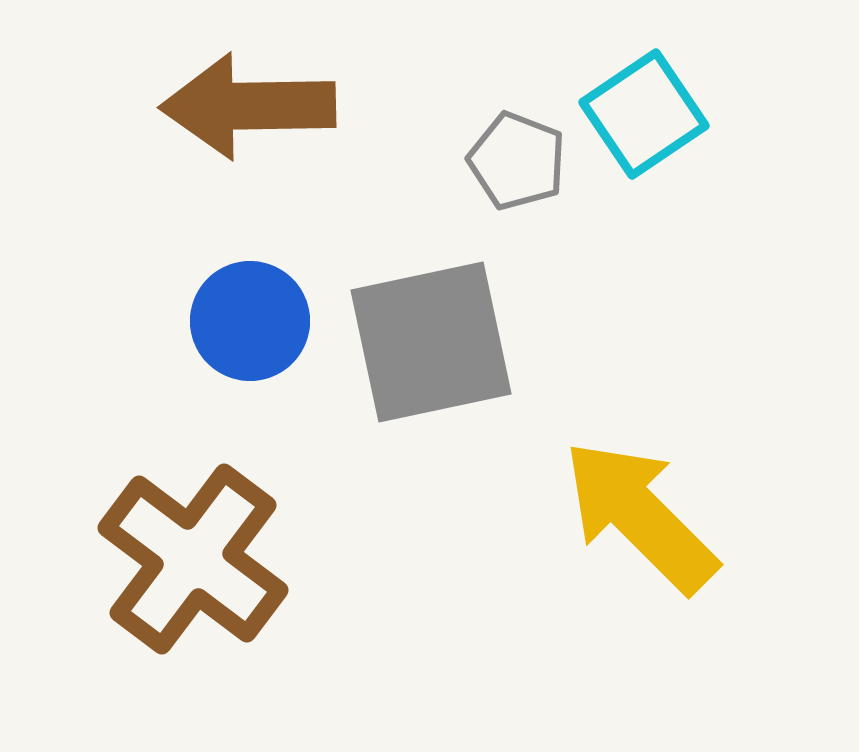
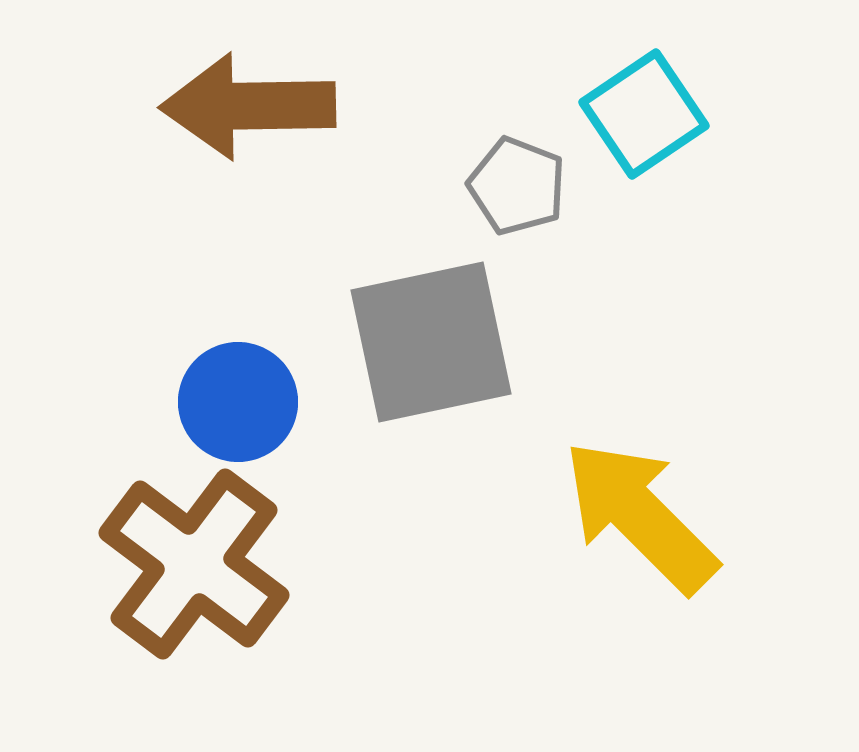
gray pentagon: moved 25 px down
blue circle: moved 12 px left, 81 px down
brown cross: moved 1 px right, 5 px down
